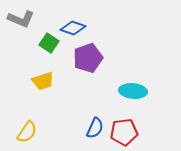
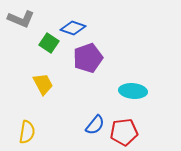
yellow trapezoid: moved 3 px down; rotated 100 degrees counterclockwise
blue semicircle: moved 3 px up; rotated 15 degrees clockwise
yellow semicircle: rotated 25 degrees counterclockwise
